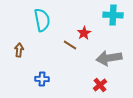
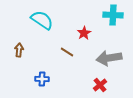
cyan semicircle: rotated 45 degrees counterclockwise
brown line: moved 3 px left, 7 px down
